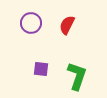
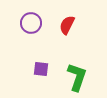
green L-shape: moved 1 px down
